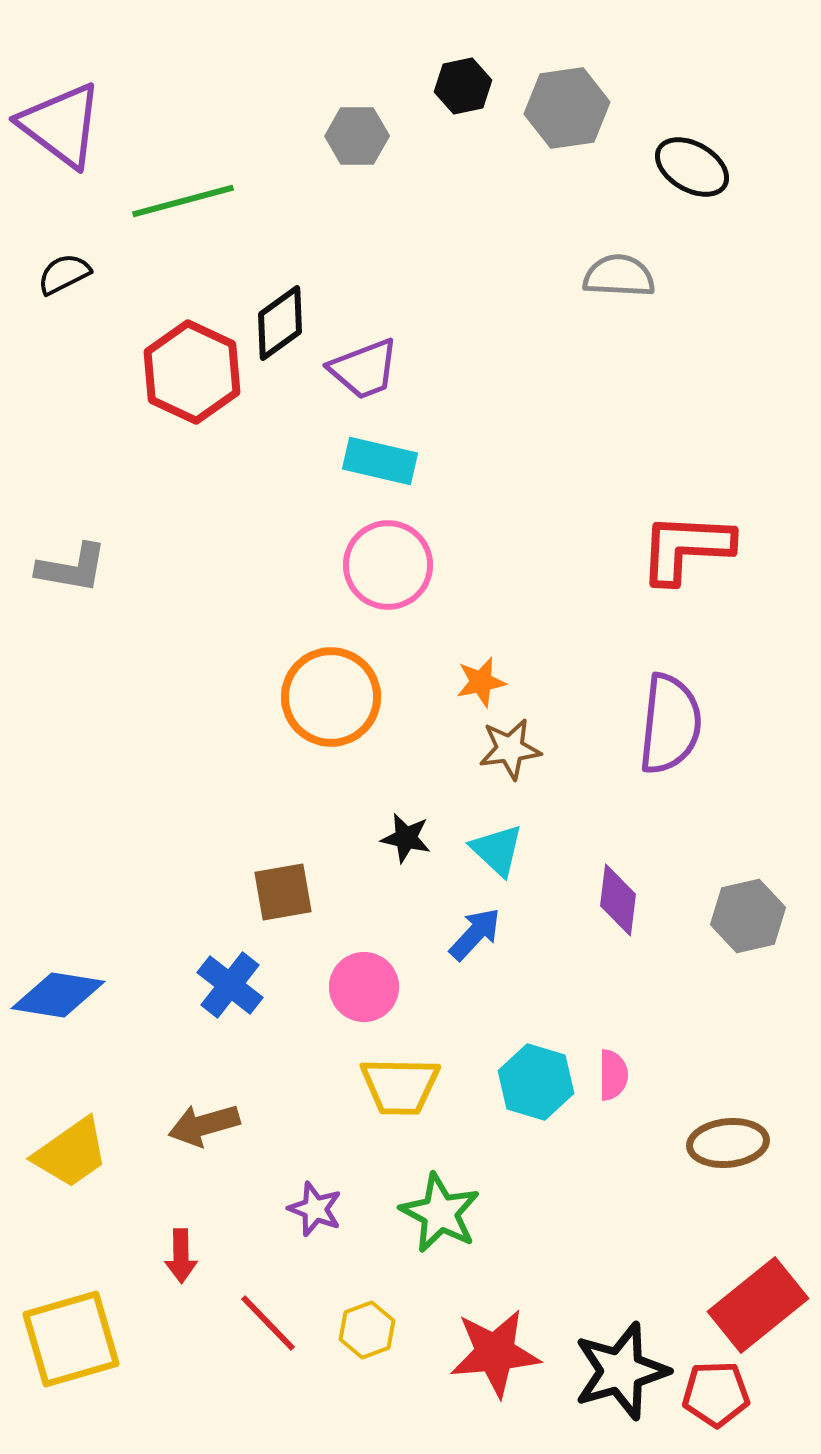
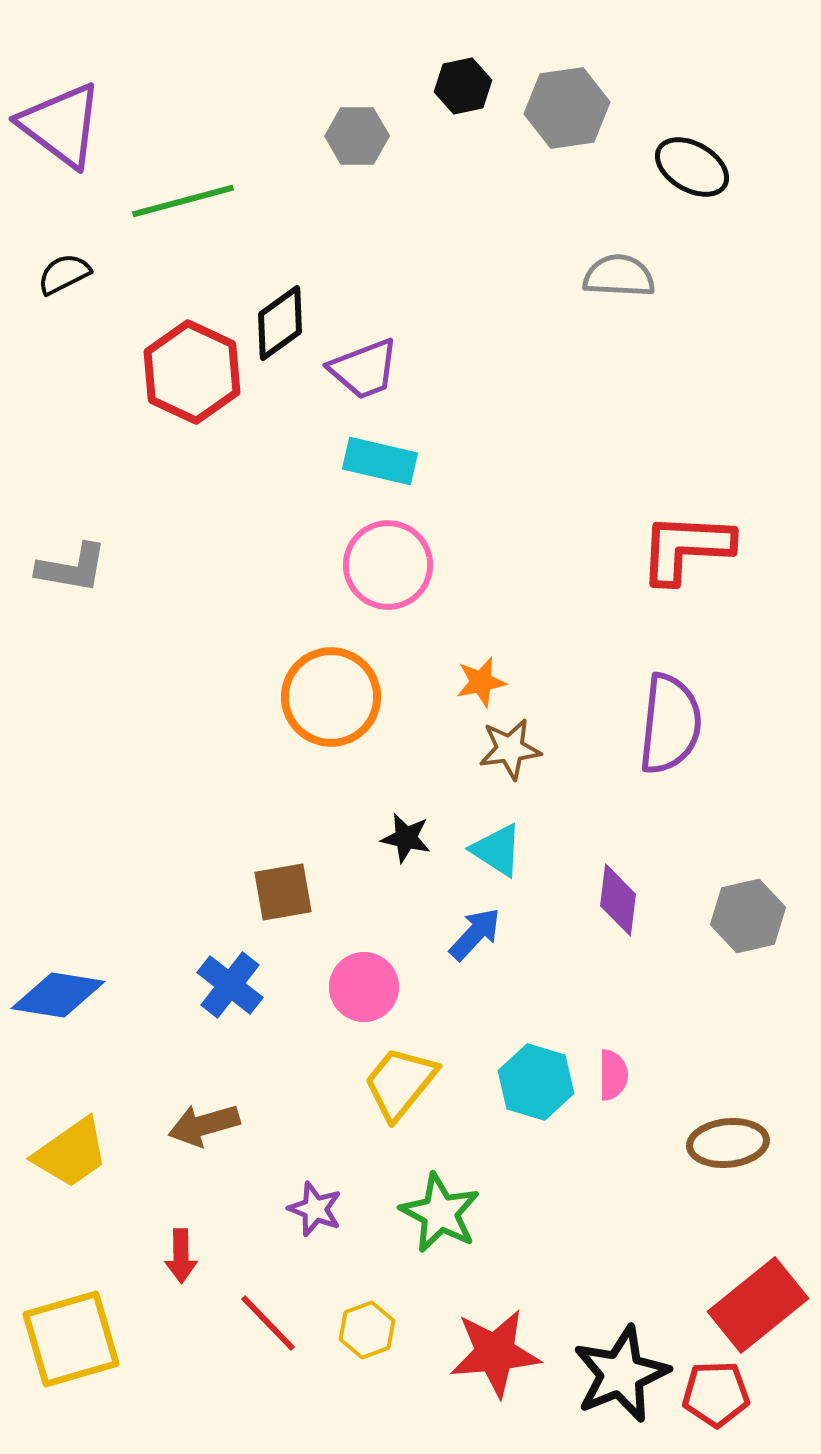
cyan triangle at (497, 850): rotated 10 degrees counterclockwise
yellow trapezoid at (400, 1086): moved 3 px up; rotated 128 degrees clockwise
black star at (621, 1371): moved 3 px down; rotated 6 degrees counterclockwise
